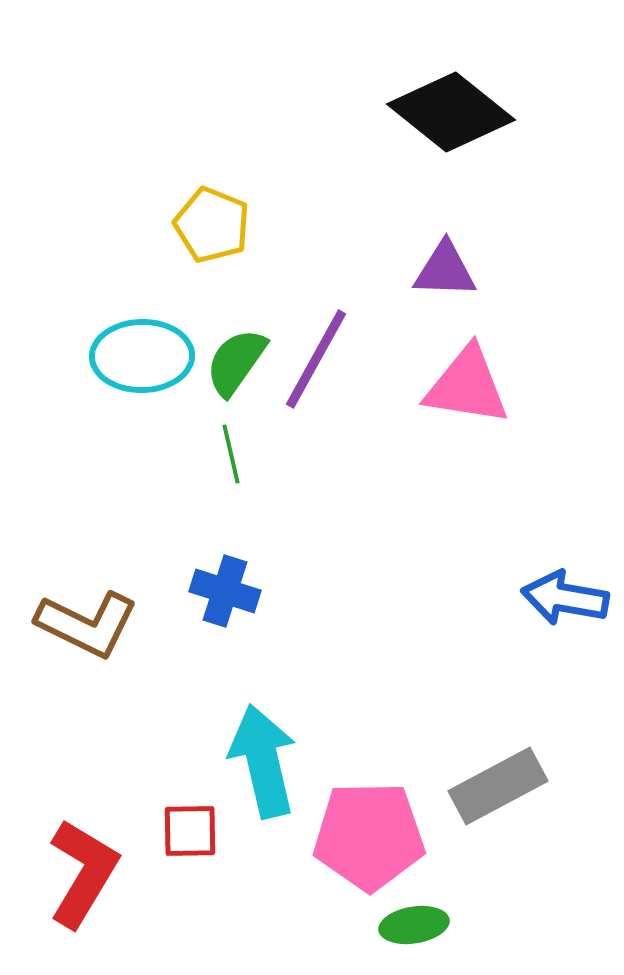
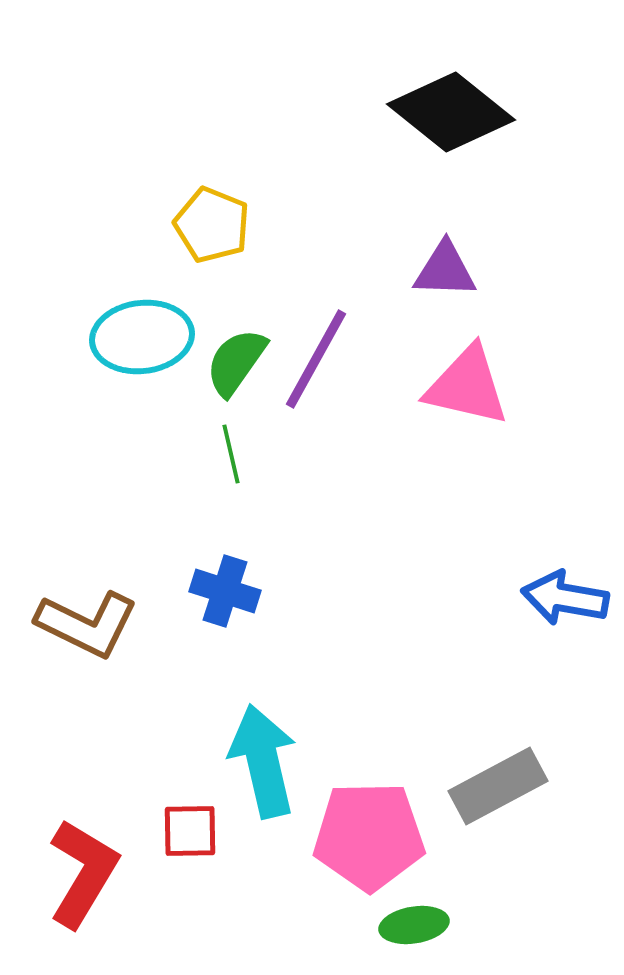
cyan ellipse: moved 19 px up; rotated 6 degrees counterclockwise
pink triangle: rotated 4 degrees clockwise
